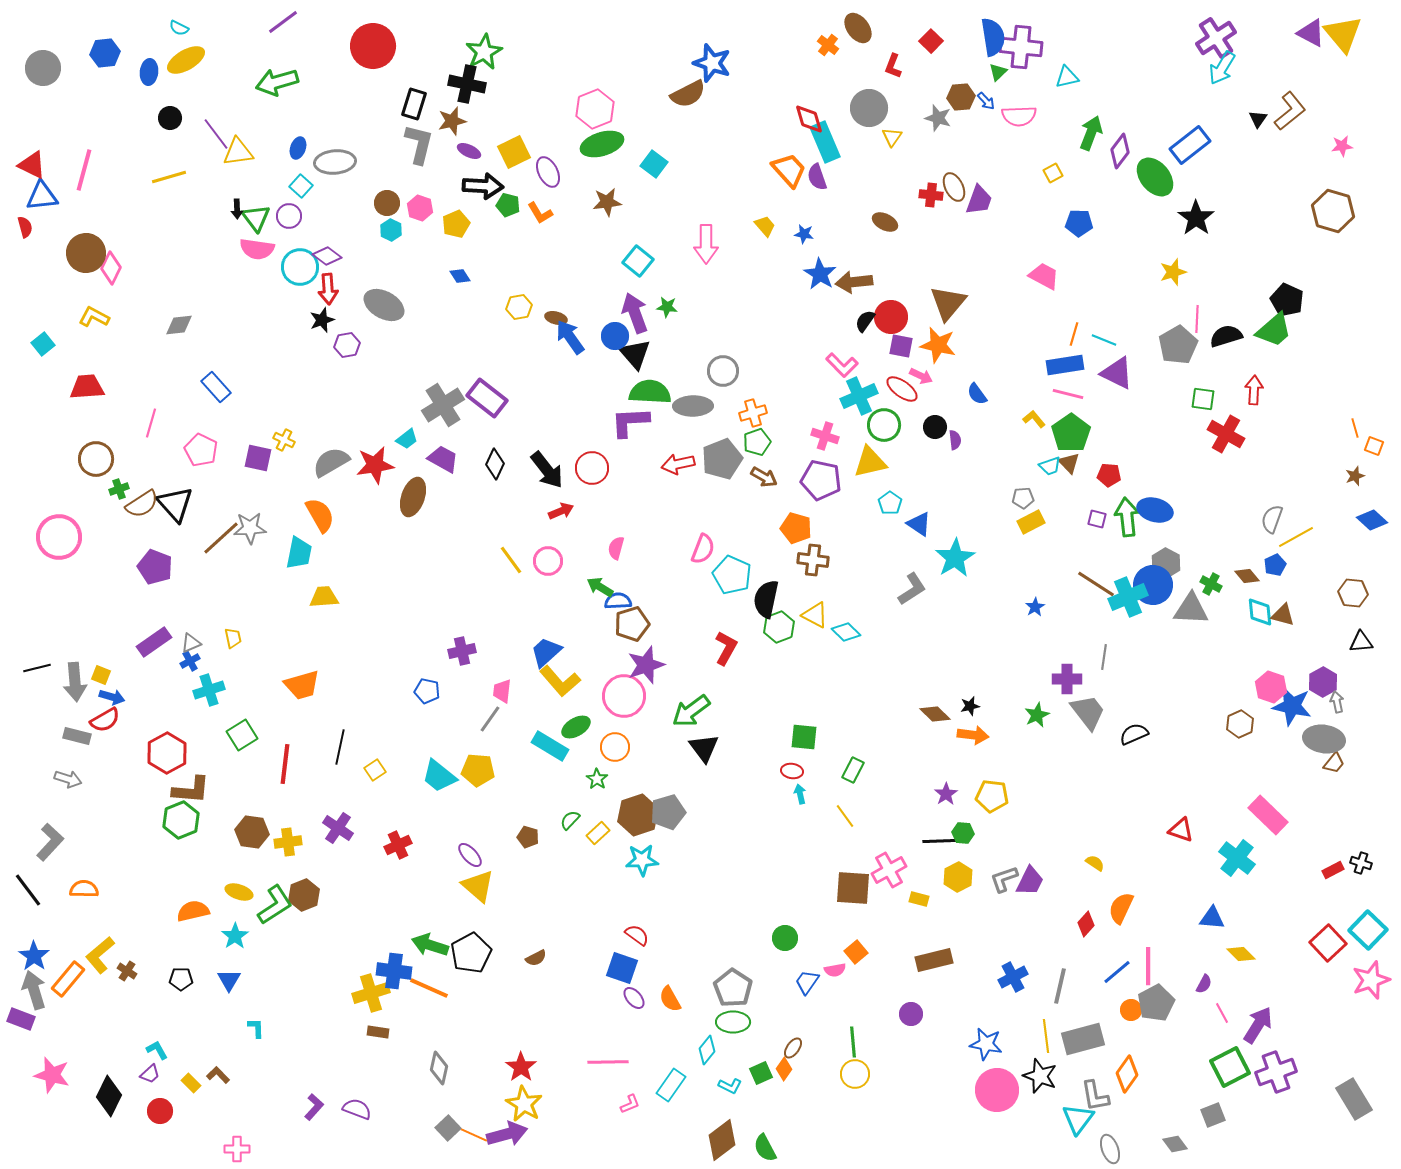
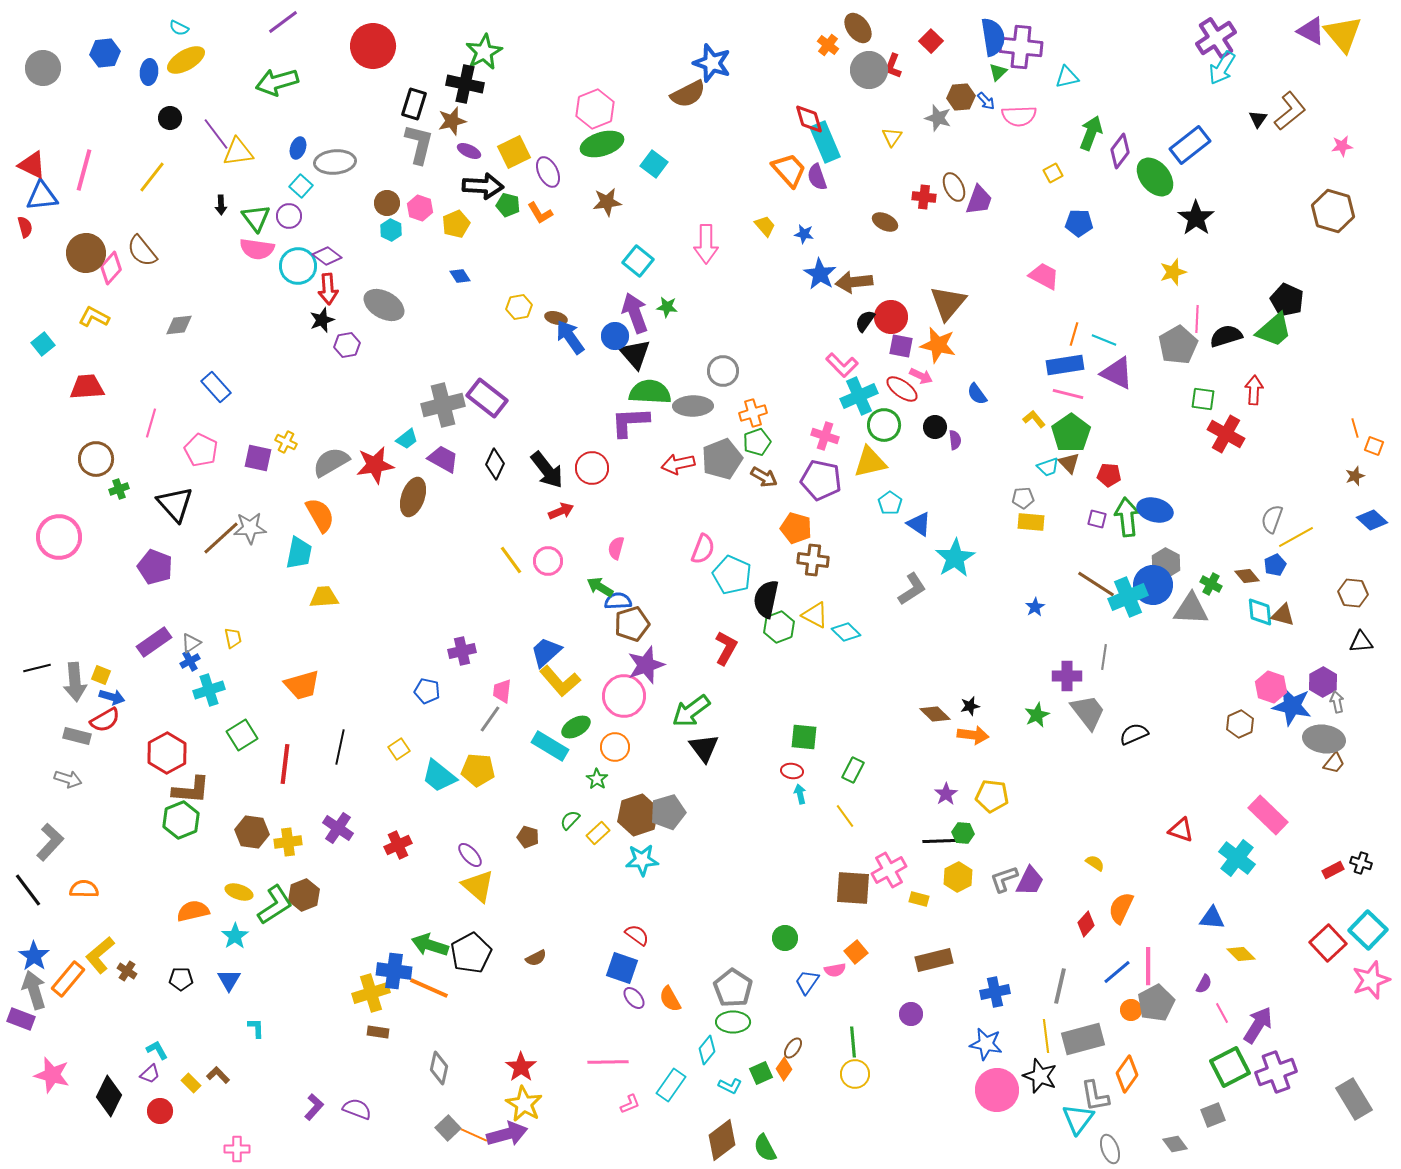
purple triangle at (1311, 33): moved 2 px up
black cross at (467, 84): moved 2 px left
gray circle at (869, 108): moved 38 px up
yellow line at (169, 177): moved 17 px left; rotated 36 degrees counterclockwise
red cross at (931, 195): moved 7 px left, 2 px down
black arrow at (237, 209): moved 16 px left, 4 px up
cyan circle at (300, 267): moved 2 px left, 1 px up
pink diamond at (111, 268): rotated 16 degrees clockwise
gray cross at (443, 405): rotated 18 degrees clockwise
yellow cross at (284, 440): moved 2 px right, 2 px down
cyan trapezoid at (1050, 466): moved 2 px left, 1 px down
brown semicircle at (142, 504): moved 253 px up; rotated 84 degrees clockwise
yellow rectangle at (1031, 522): rotated 32 degrees clockwise
gray triangle at (191, 643): rotated 10 degrees counterclockwise
purple cross at (1067, 679): moved 3 px up
yellow square at (375, 770): moved 24 px right, 21 px up
blue cross at (1013, 977): moved 18 px left, 15 px down; rotated 16 degrees clockwise
